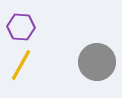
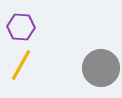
gray circle: moved 4 px right, 6 px down
